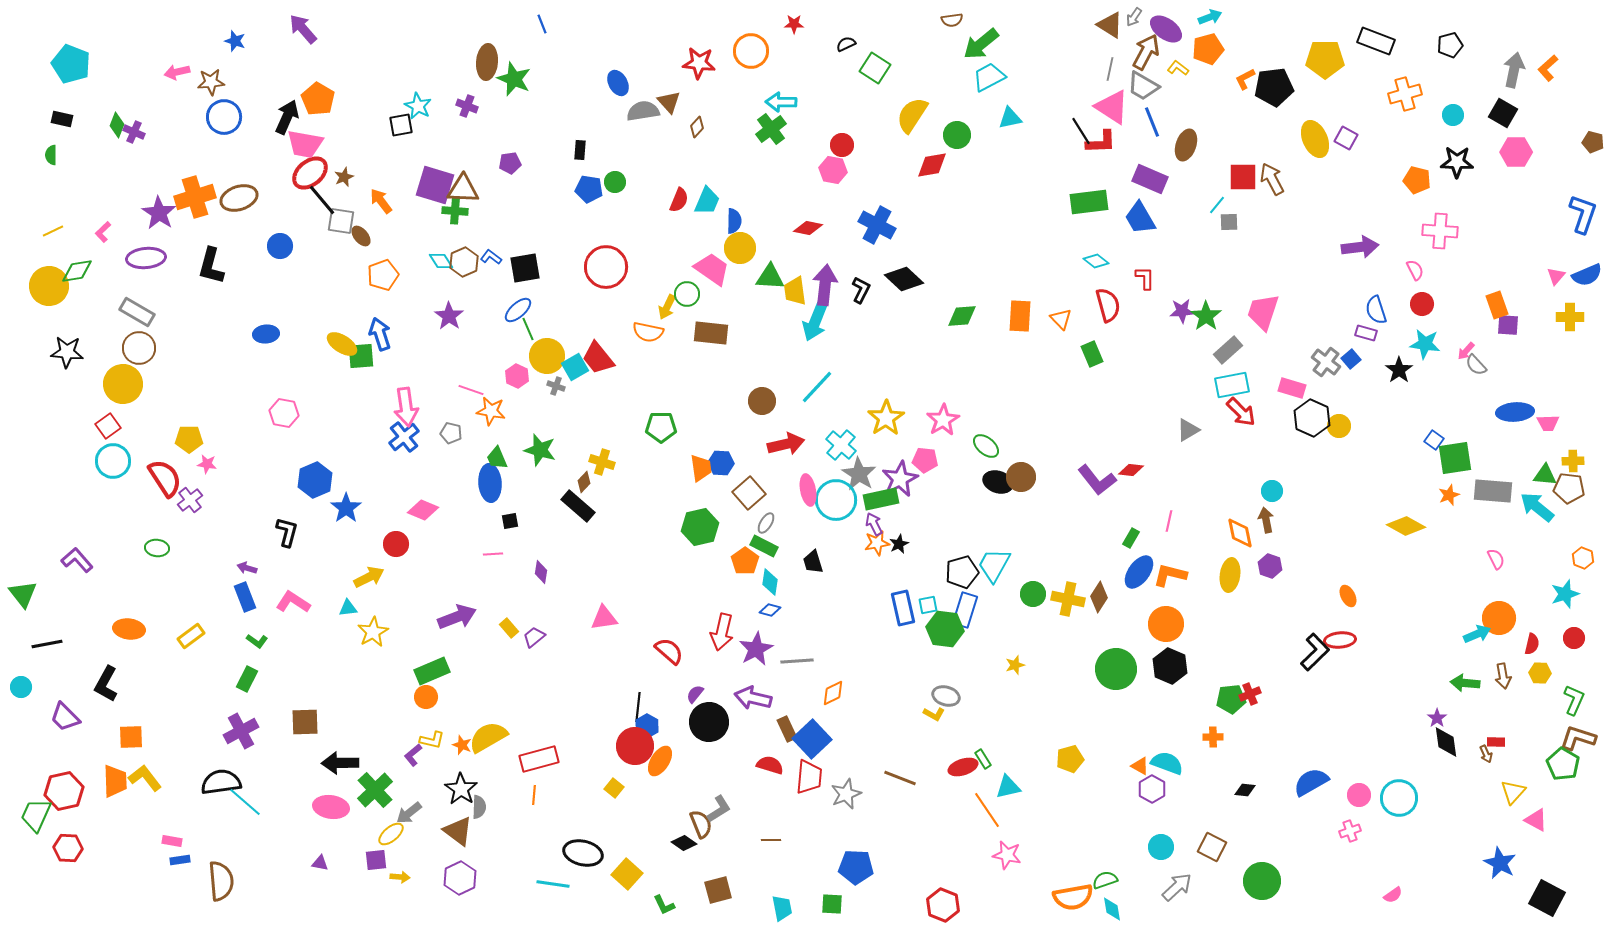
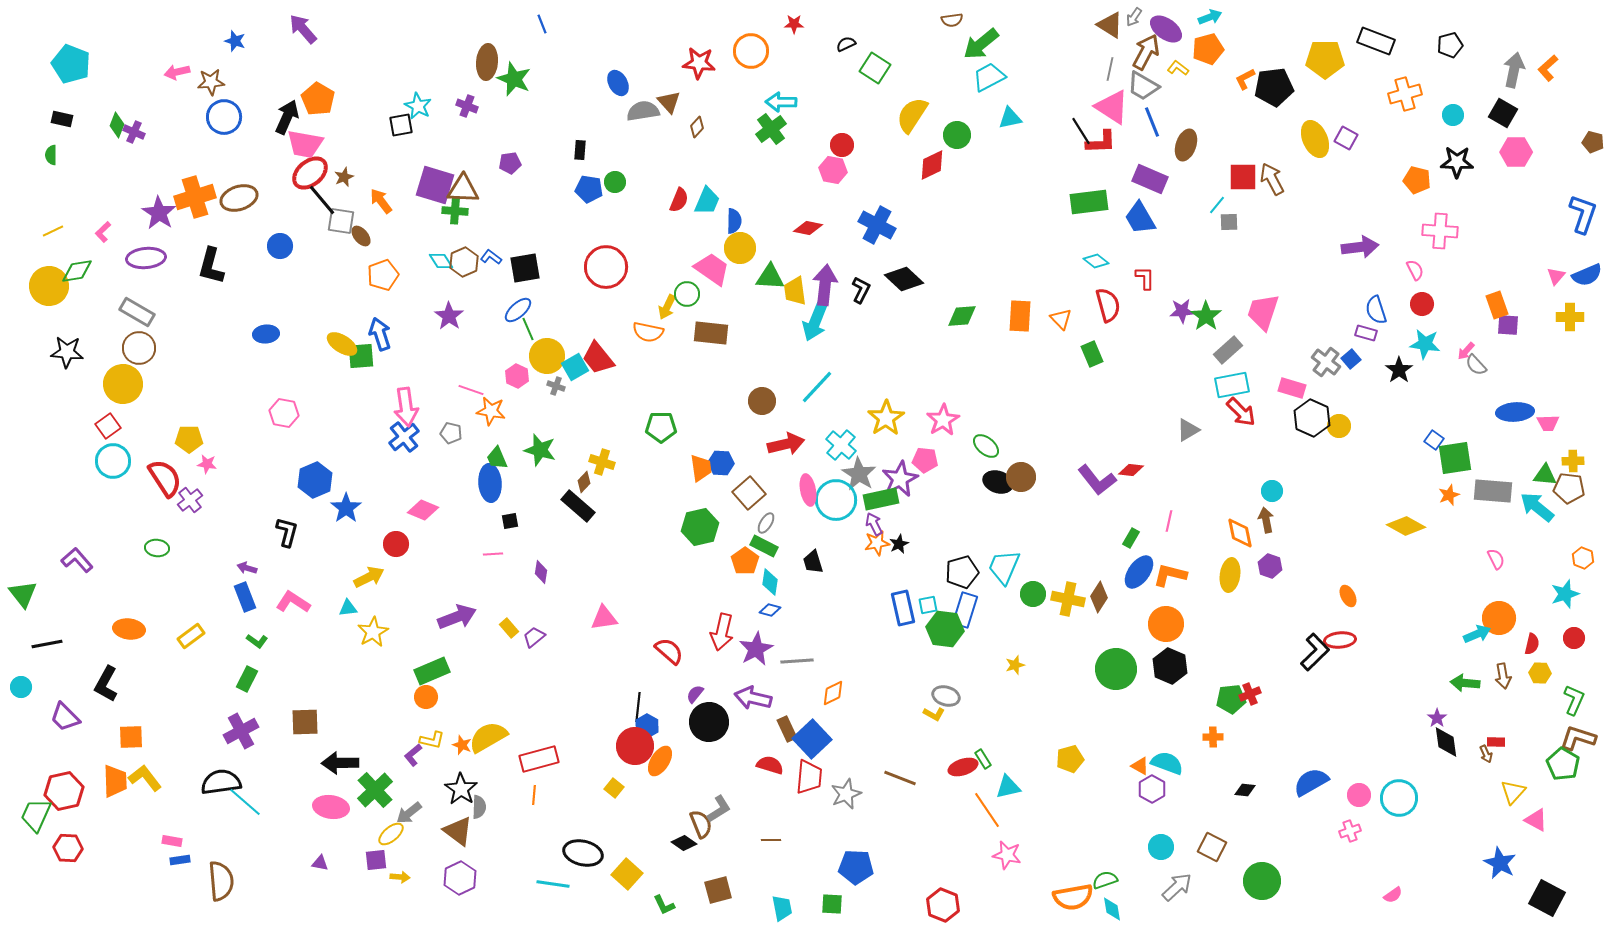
red diamond at (932, 165): rotated 16 degrees counterclockwise
cyan trapezoid at (994, 565): moved 10 px right, 2 px down; rotated 6 degrees counterclockwise
